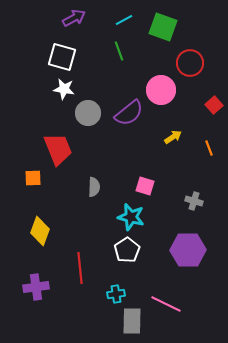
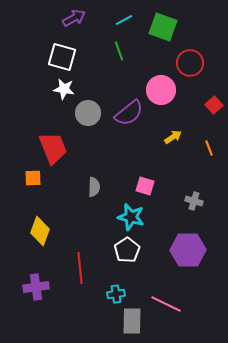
red trapezoid: moved 5 px left, 1 px up
